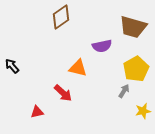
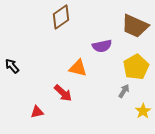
brown trapezoid: moved 2 px right, 1 px up; rotated 8 degrees clockwise
yellow pentagon: moved 2 px up
yellow star: rotated 21 degrees counterclockwise
